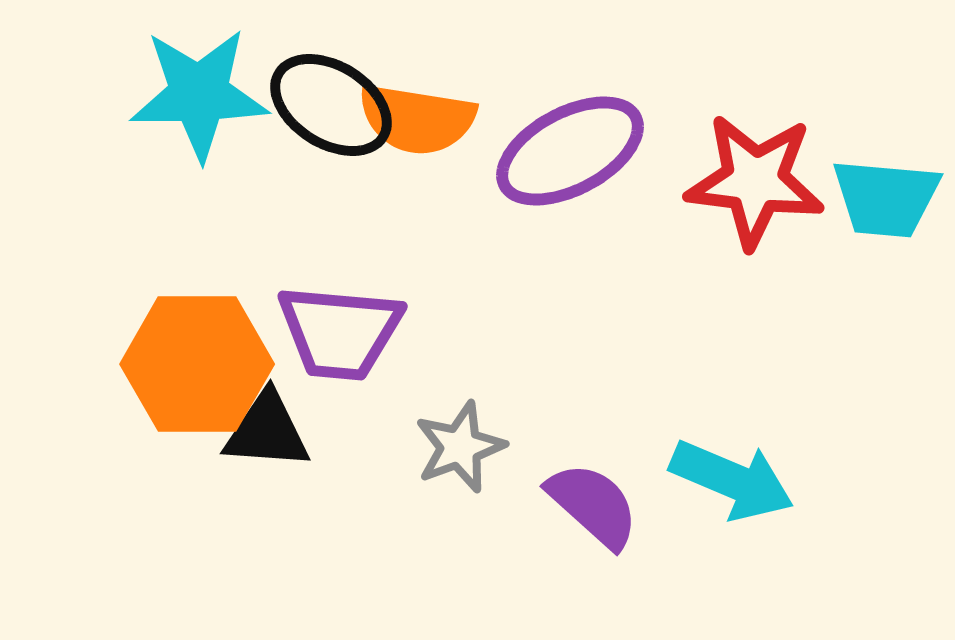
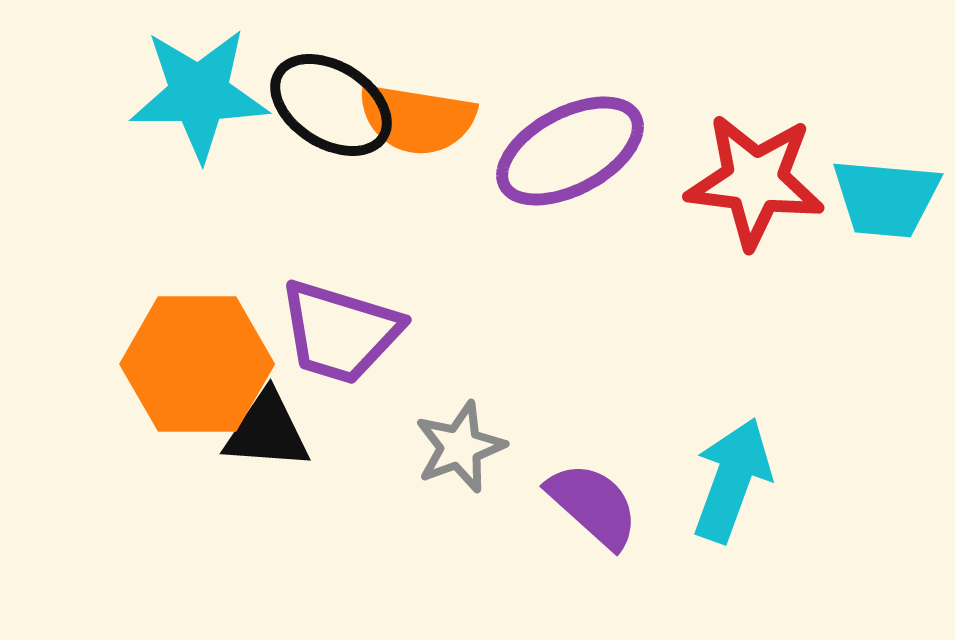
purple trapezoid: rotated 12 degrees clockwise
cyan arrow: rotated 93 degrees counterclockwise
